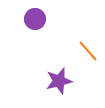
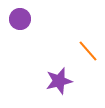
purple circle: moved 15 px left
